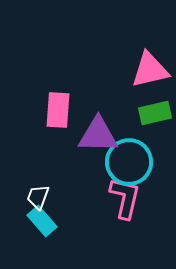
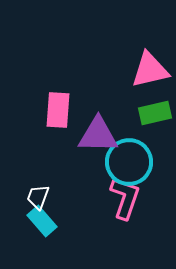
pink L-shape: rotated 6 degrees clockwise
